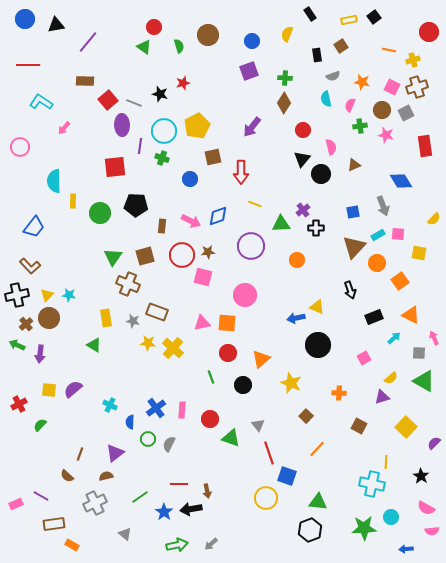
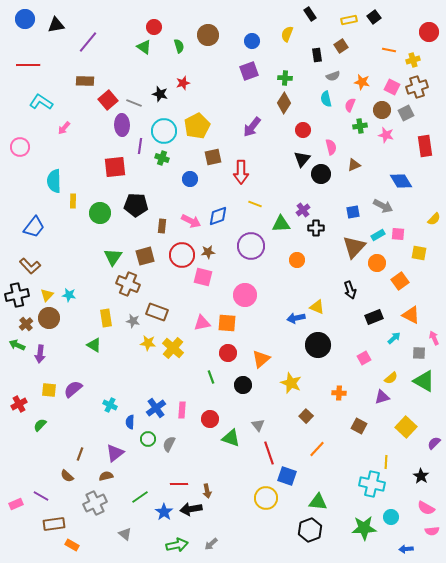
gray arrow at (383, 206): rotated 42 degrees counterclockwise
